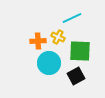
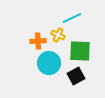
yellow cross: moved 2 px up
